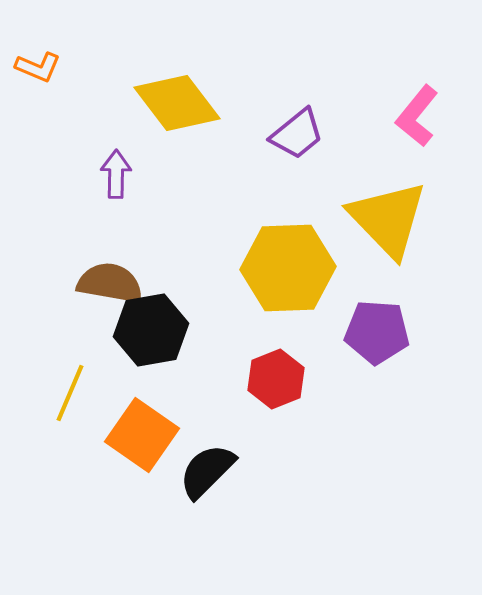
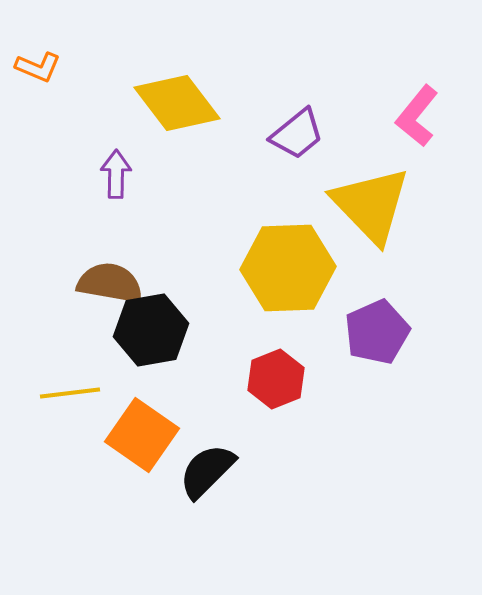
yellow triangle: moved 17 px left, 14 px up
purple pentagon: rotated 28 degrees counterclockwise
yellow line: rotated 60 degrees clockwise
